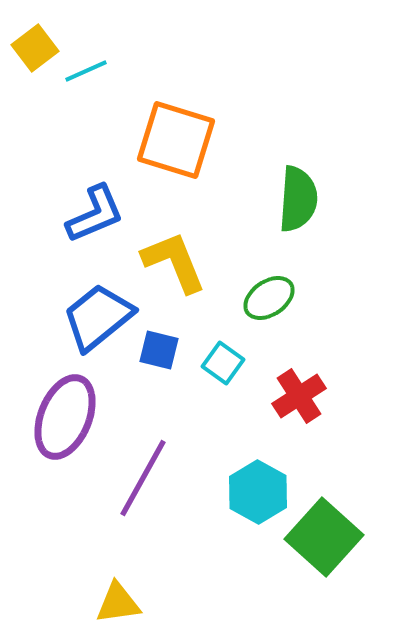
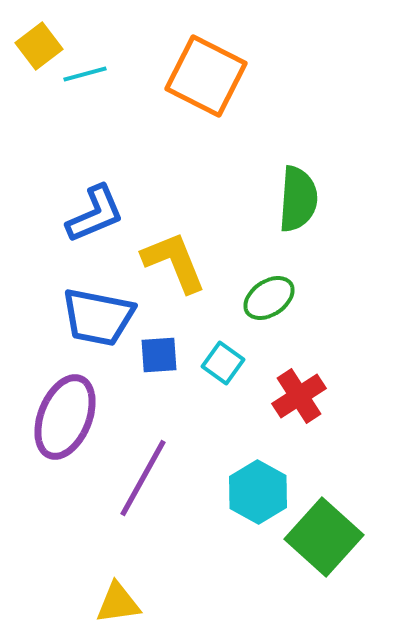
yellow square: moved 4 px right, 2 px up
cyan line: moved 1 px left, 3 px down; rotated 9 degrees clockwise
orange square: moved 30 px right, 64 px up; rotated 10 degrees clockwise
blue trapezoid: rotated 130 degrees counterclockwise
blue square: moved 5 px down; rotated 18 degrees counterclockwise
